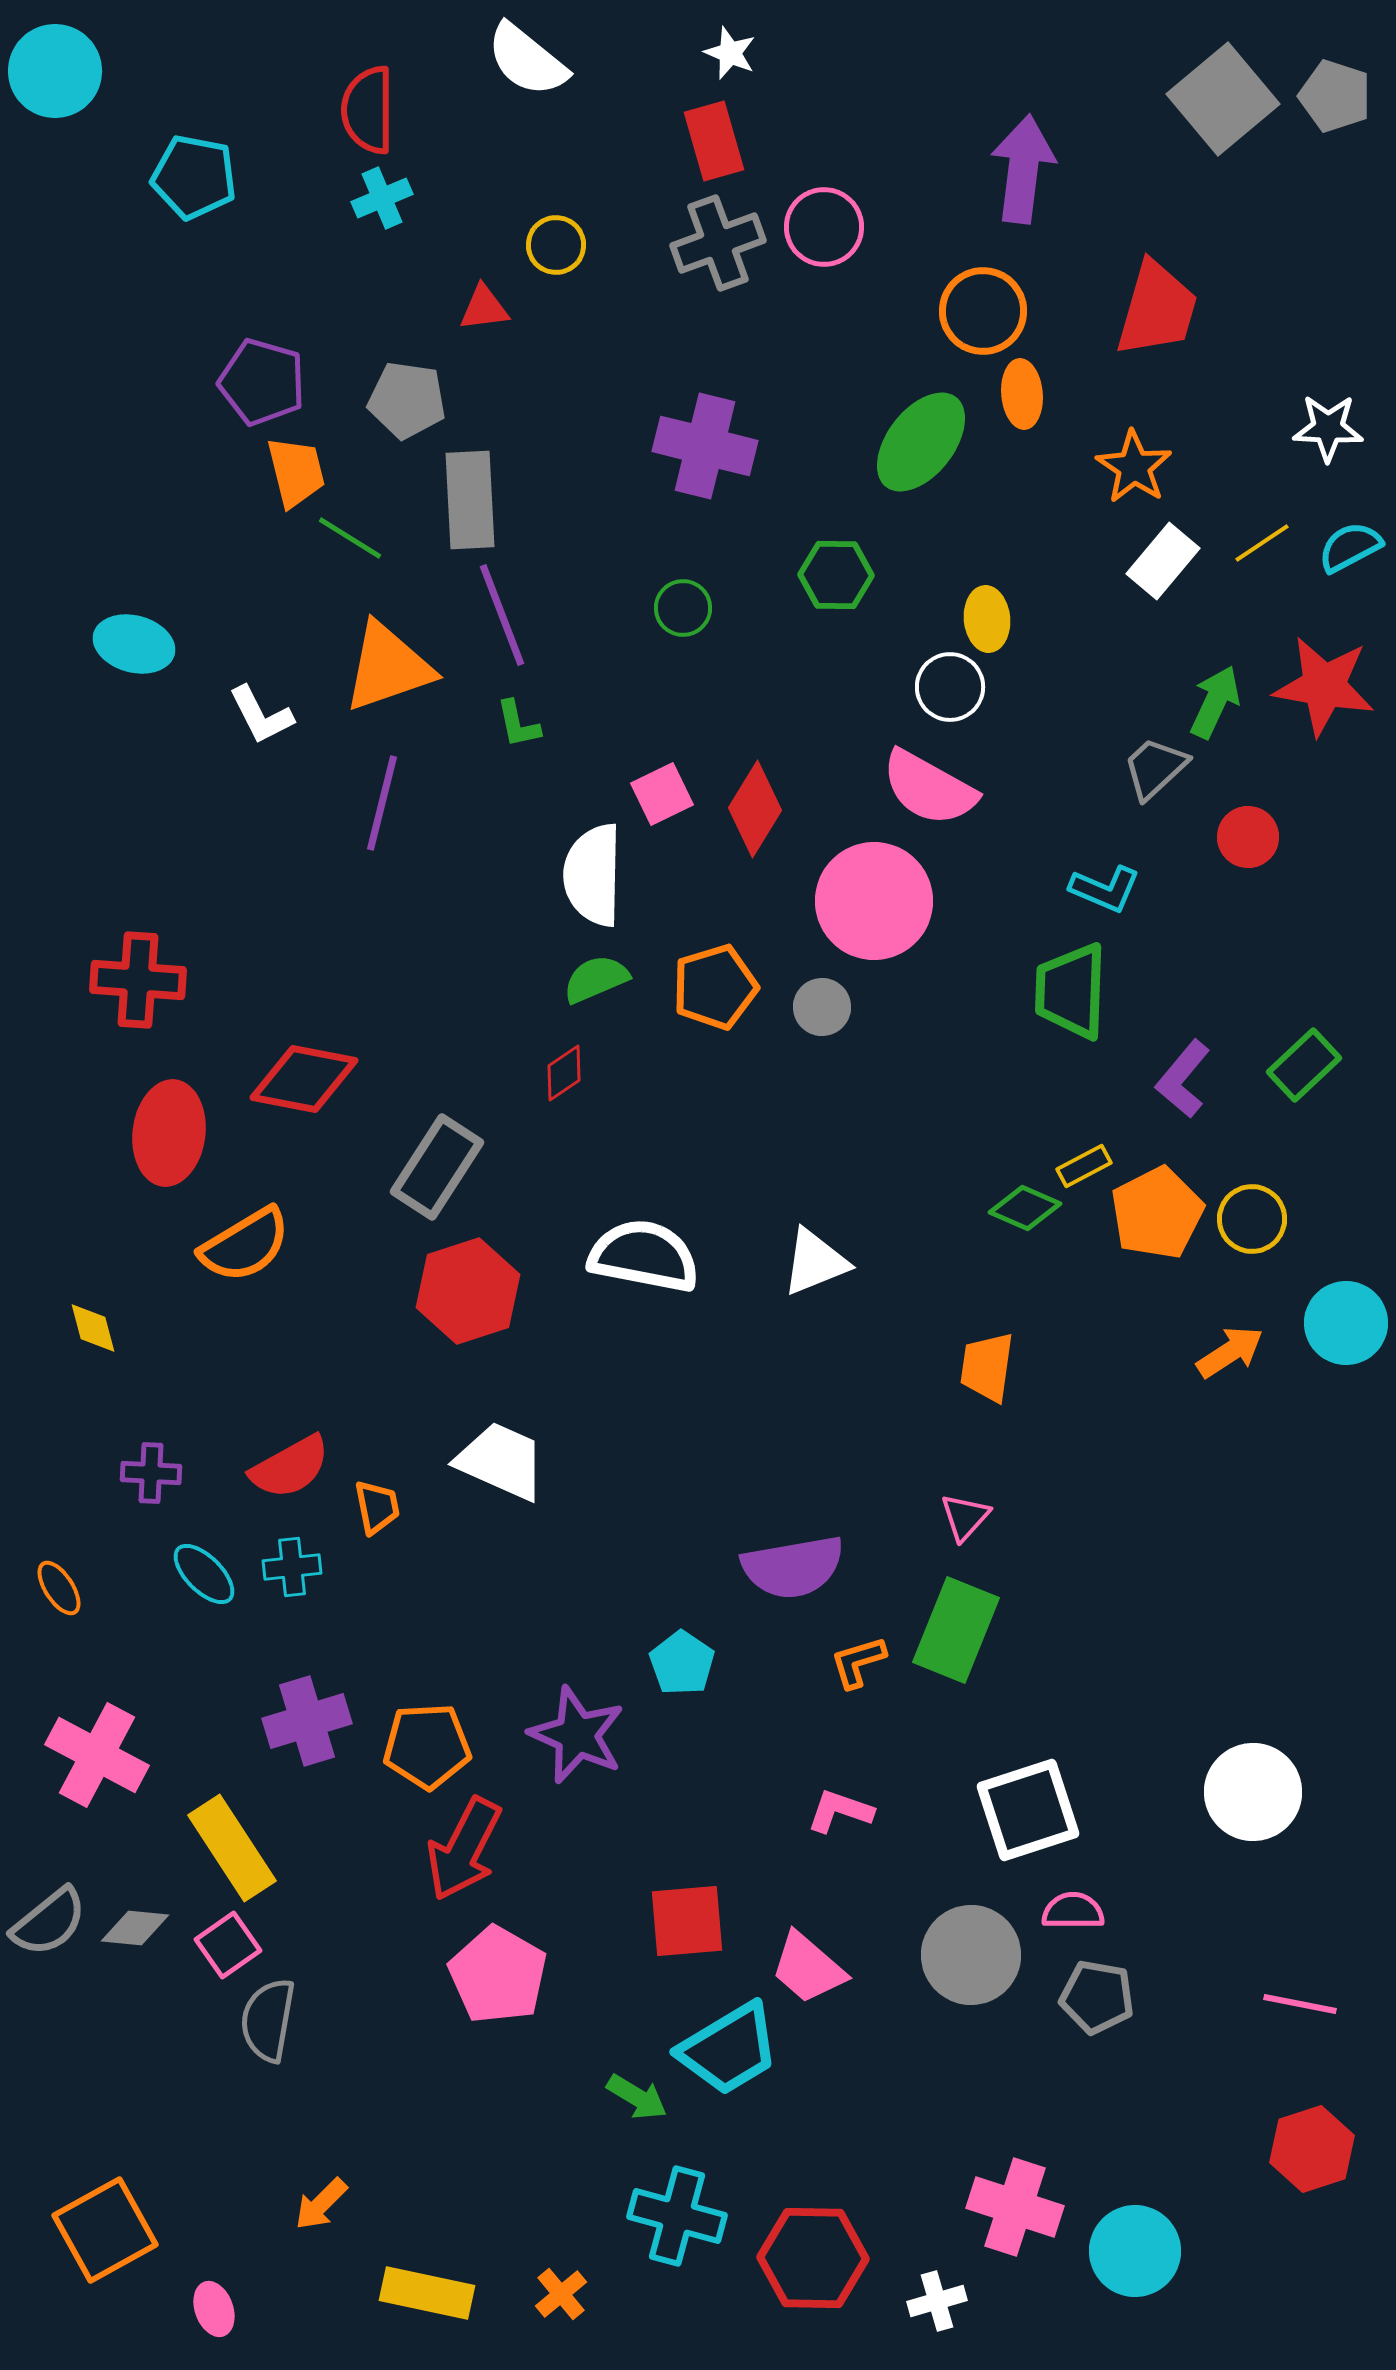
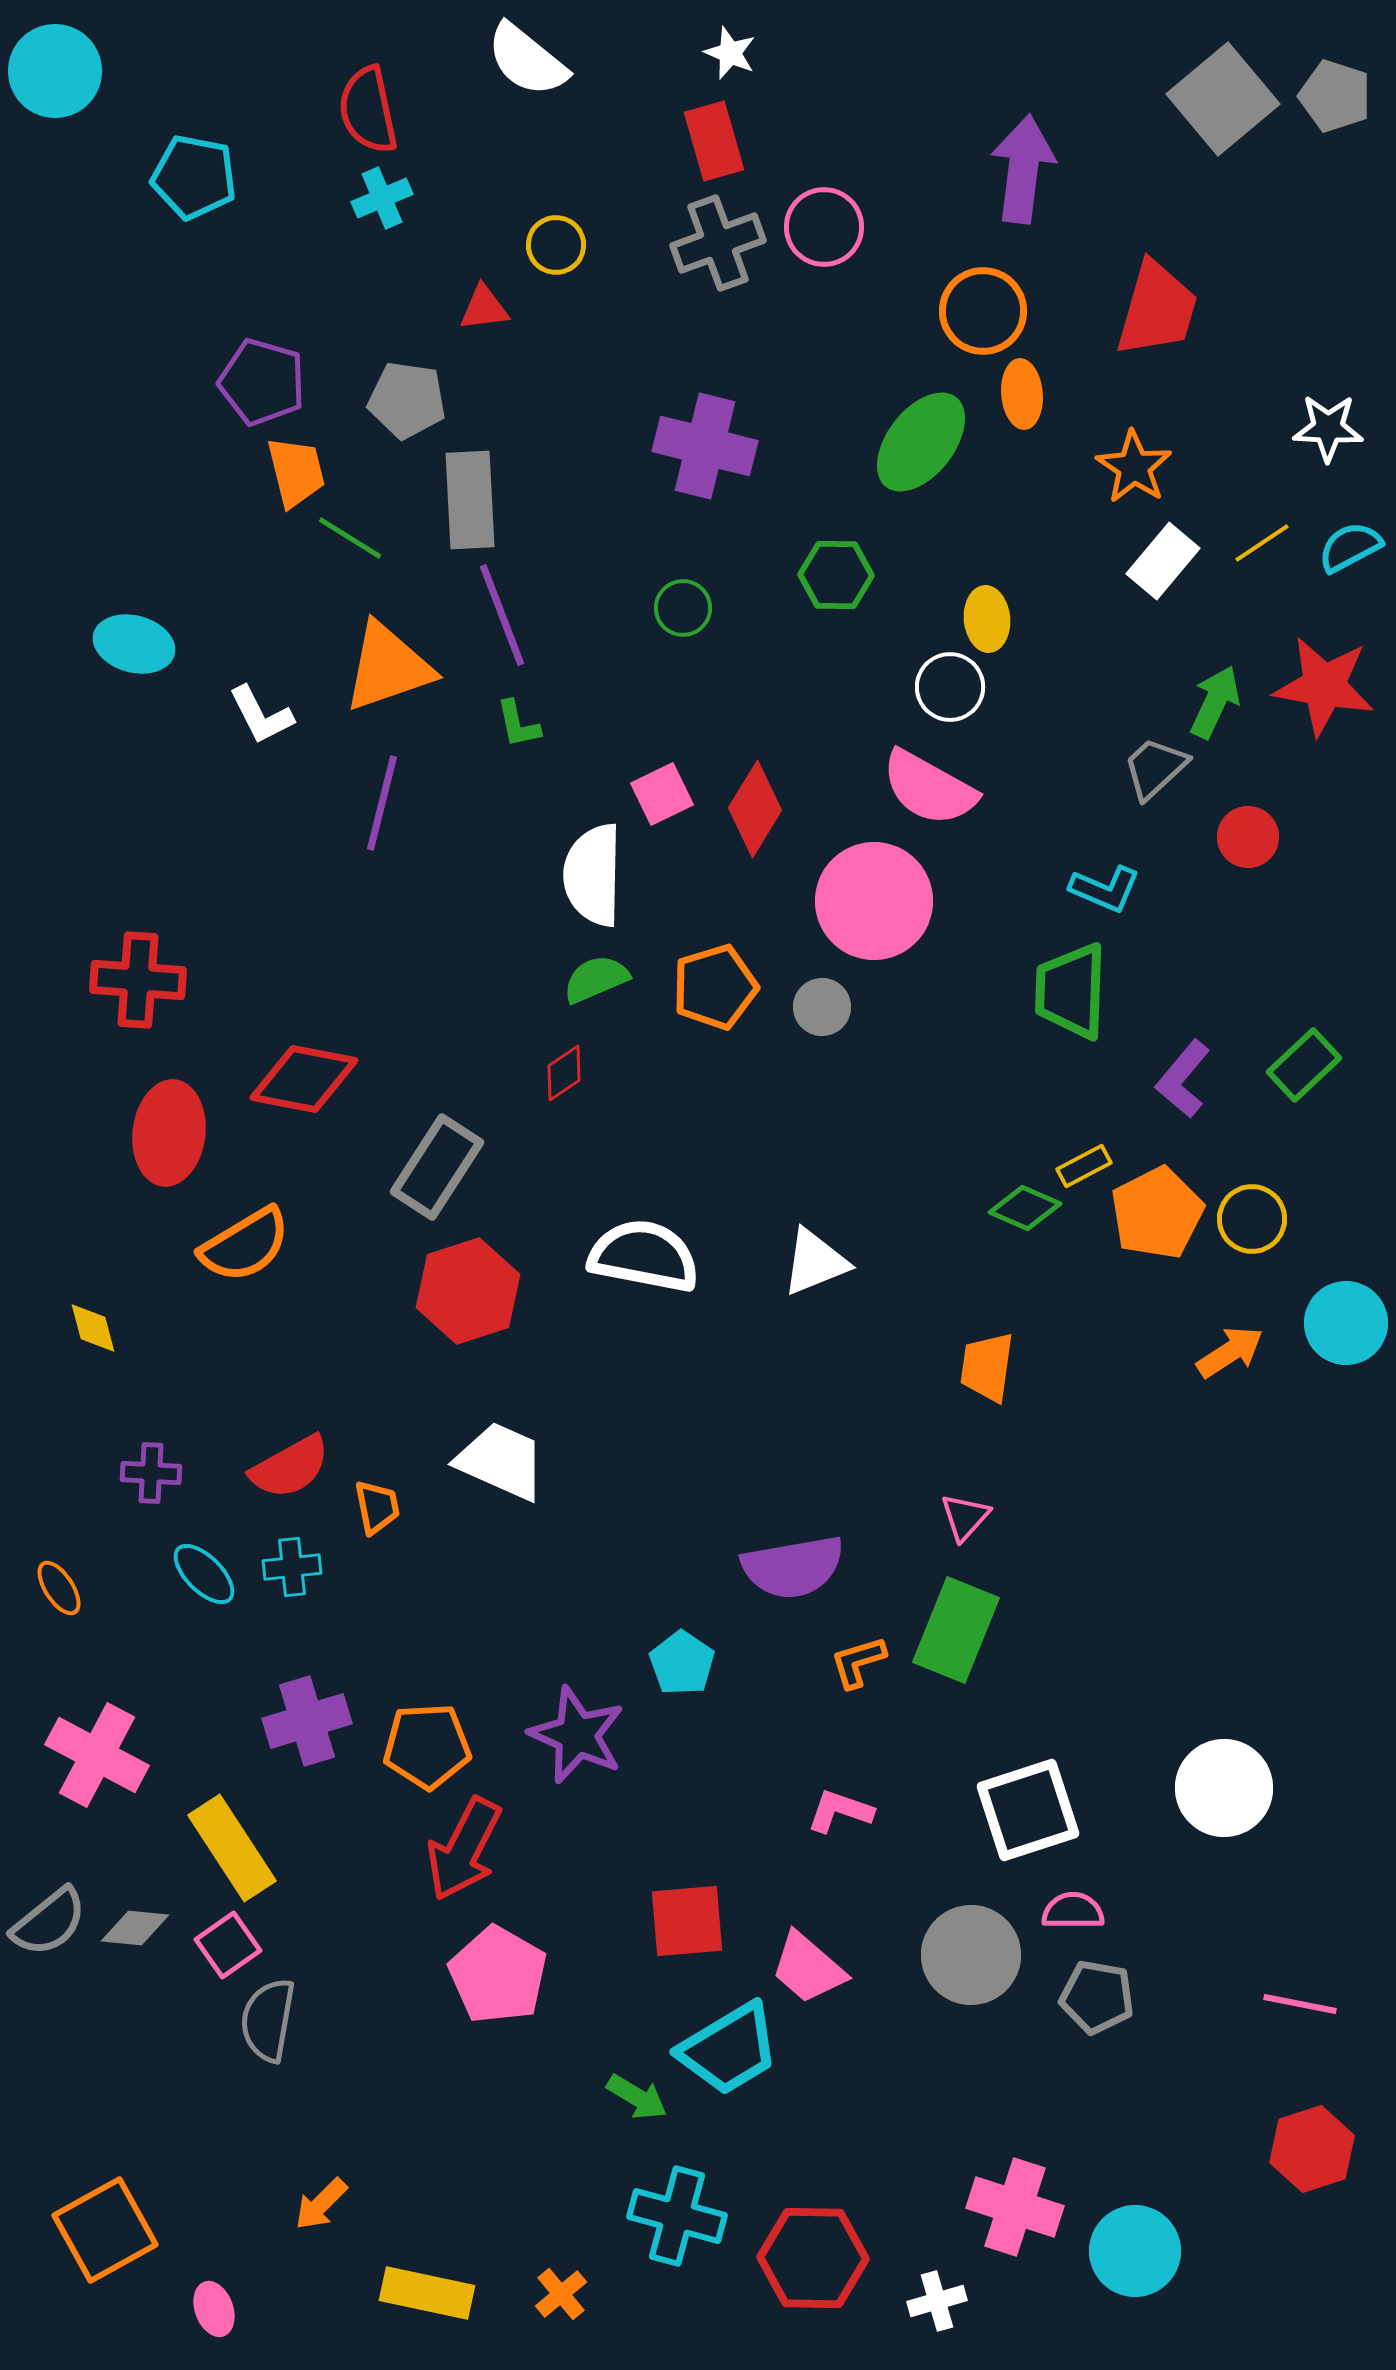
red semicircle at (368, 110): rotated 12 degrees counterclockwise
white circle at (1253, 1792): moved 29 px left, 4 px up
